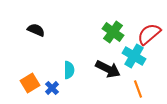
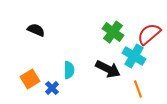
orange square: moved 4 px up
